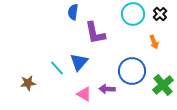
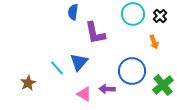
black cross: moved 2 px down
brown star: rotated 21 degrees counterclockwise
